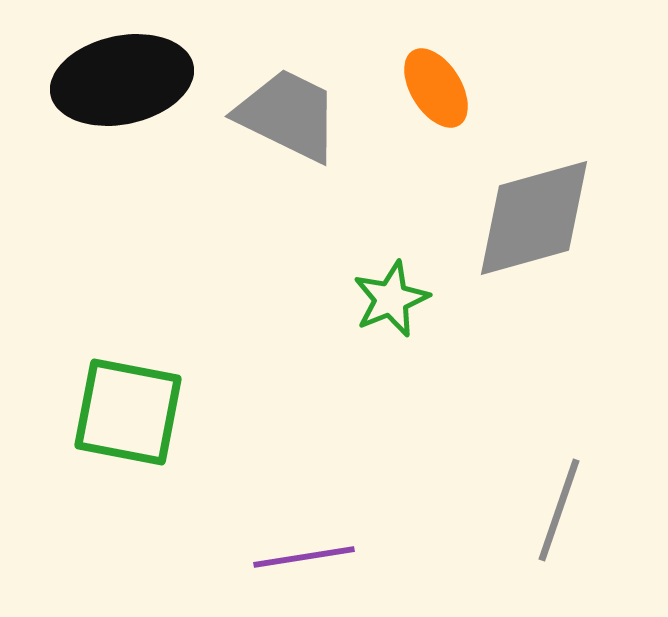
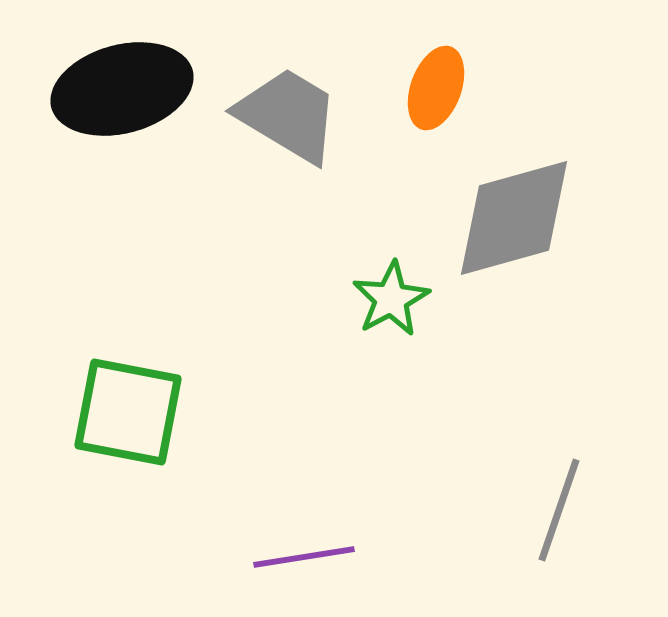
black ellipse: moved 9 px down; rotated 3 degrees counterclockwise
orange ellipse: rotated 52 degrees clockwise
gray trapezoid: rotated 5 degrees clockwise
gray diamond: moved 20 px left
green star: rotated 6 degrees counterclockwise
